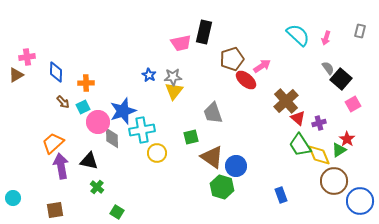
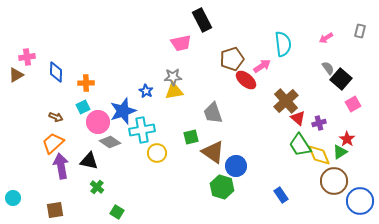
black rectangle at (204, 32): moved 2 px left, 12 px up; rotated 40 degrees counterclockwise
cyan semicircle at (298, 35): moved 15 px left, 9 px down; rotated 40 degrees clockwise
pink arrow at (326, 38): rotated 40 degrees clockwise
blue star at (149, 75): moved 3 px left, 16 px down
yellow triangle at (174, 91): rotated 42 degrees clockwise
brown arrow at (63, 102): moved 7 px left, 15 px down; rotated 24 degrees counterclockwise
gray diamond at (112, 138): moved 2 px left, 4 px down; rotated 55 degrees counterclockwise
green triangle at (339, 150): moved 1 px right, 2 px down
brown triangle at (212, 157): moved 1 px right, 5 px up
blue rectangle at (281, 195): rotated 14 degrees counterclockwise
